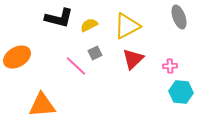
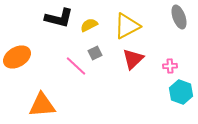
cyan hexagon: rotated 15 degrees clockwise
